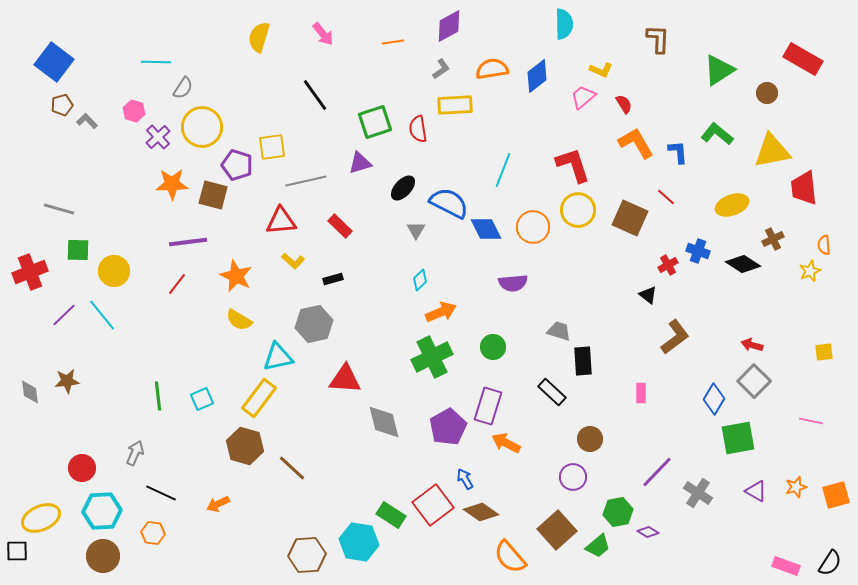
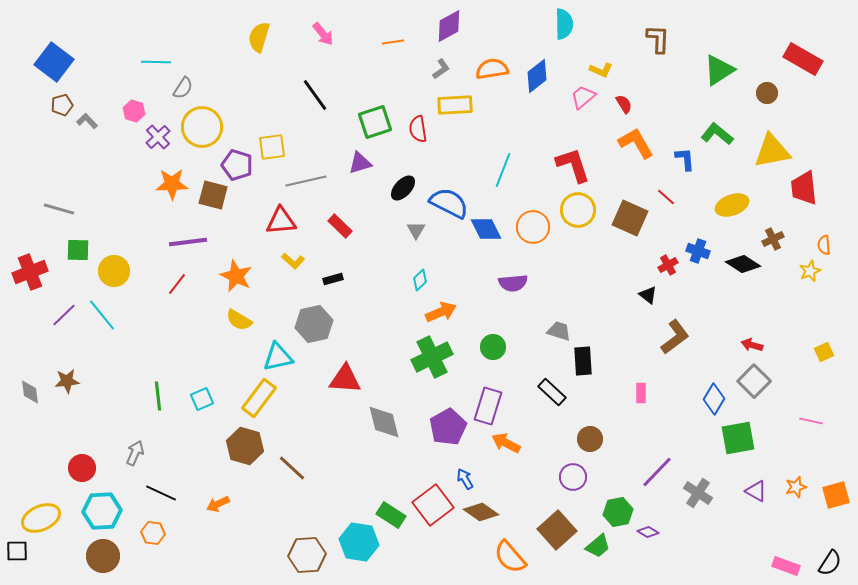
blue L-shape at (678, 152): moved 7 px right, 7 px down
yellow square at (824, 352): rotated 18 degrees counterclockwise
